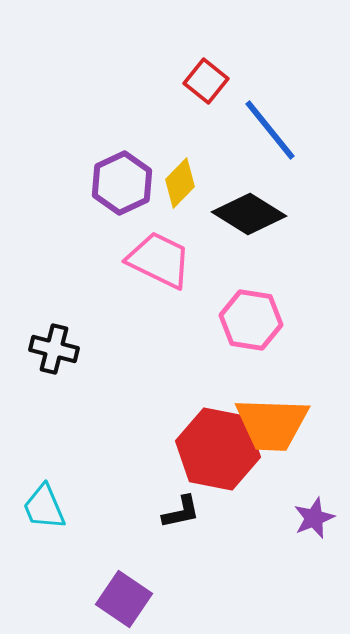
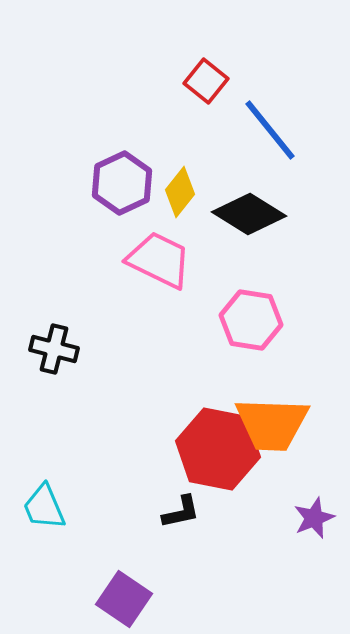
yellow diamond: moved 9 px down; rotated 6 degrees counterclockwise
